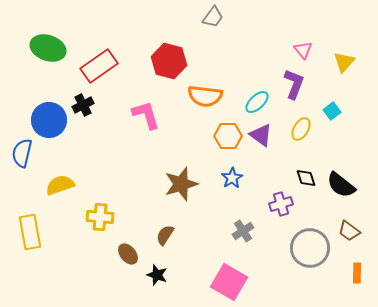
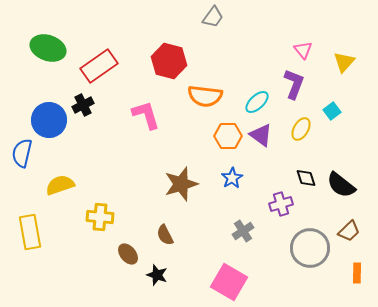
brown trapezoid: rotated 80 degrees counterclockwise
brown semicircle: rotated 60 degrees counterclockwise
